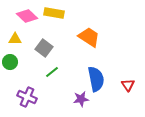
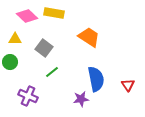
purple cross: moved 1 px right, 1 px up
